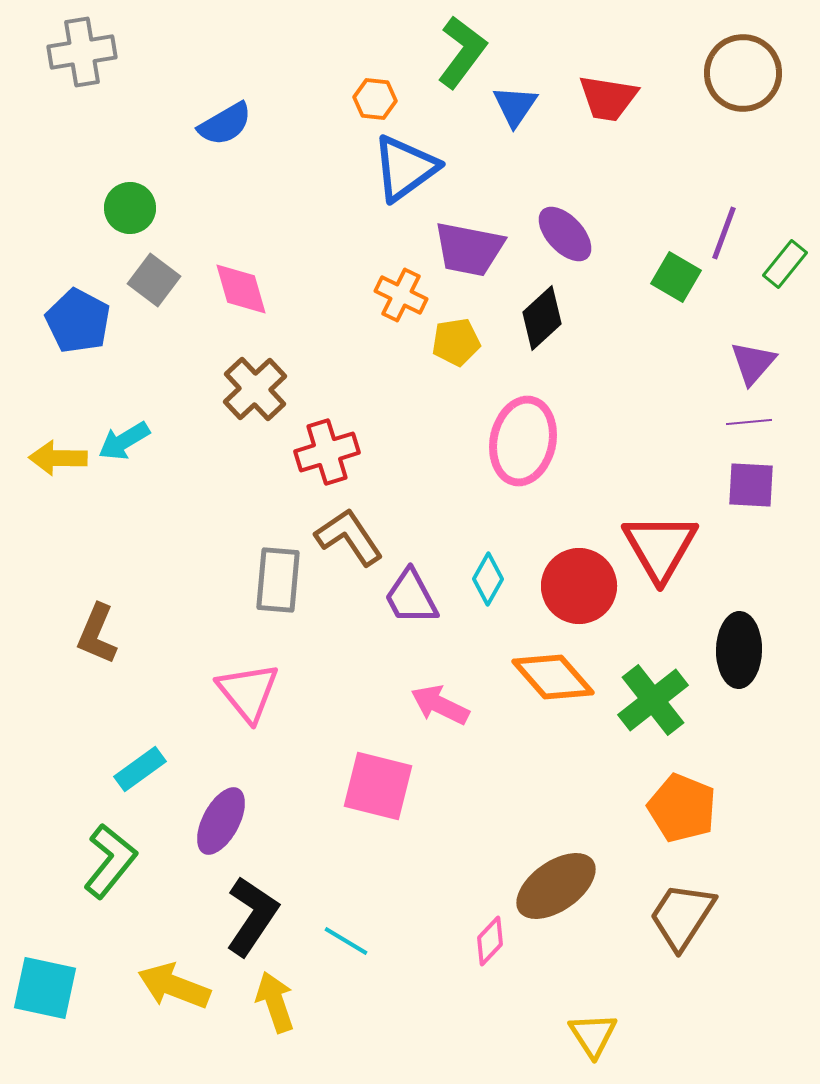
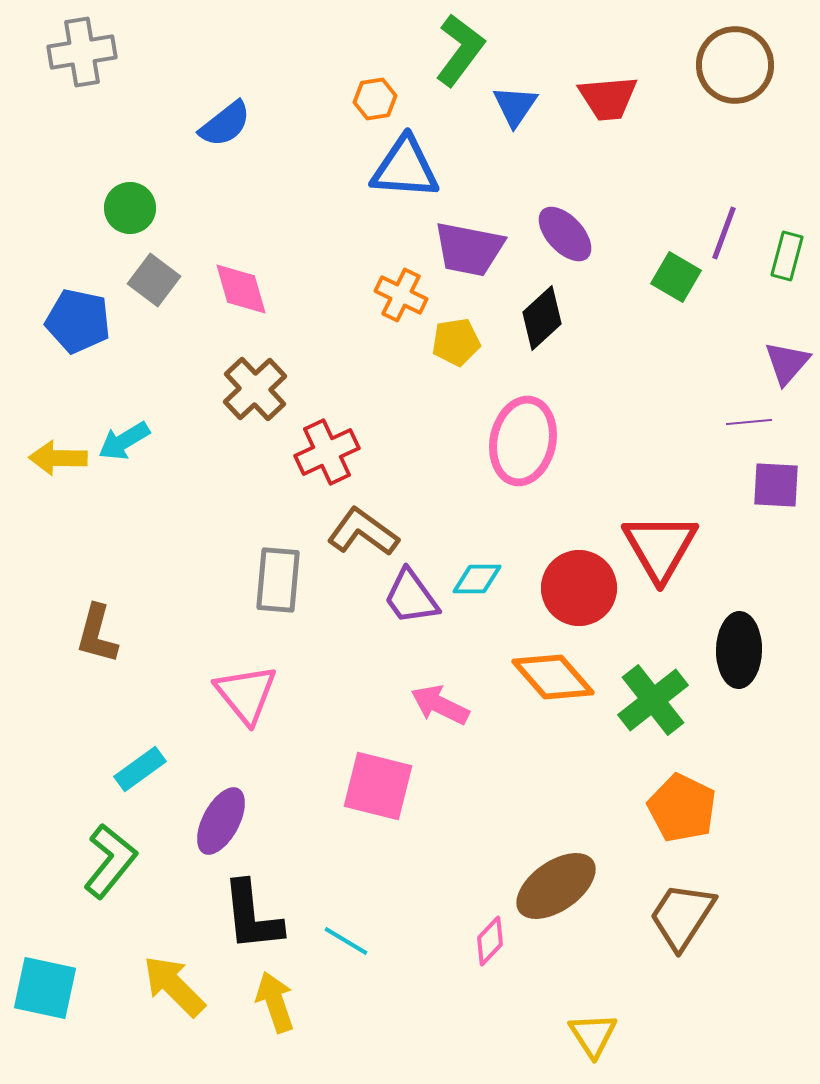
green L-shape at (462, 52): moved 2 px left, 2 px up
brown circle at (743, 73): moved 8 px left, 8 px up
red trapezoid at (608, 98): rotated 14 degrees counterclockwise
orange hexagon at (375, 99): rotated 15 degrees counterclockwise
blue semicircle at (225, 124): rotated 8 degrees counterclockwise
blue triangle at (405, 168): rotated 40 degrees clockwise
green rectangle at (785, 264): moved 2 px right, 8 px up; rotated 24 degrees counterclockwise
blue pentagon at (78, 321): rotated 16 degrees counterclockwise
purple triangle at (753, 363): moved 34 px right
red cross at (327, 452): rotated 8 degrees counterclockwise
purple square at (751, 485): moved 25 px right
brown L-shape at (349, 537): moved 14 px right, 5 px up; rotated 20 degrees counterclockwise
cyan diamond at (488, 579): moved 11 px left; rotated 60 degrees clockwise
red circle at (579, 586): moved 2 px down
purple trapezoid at (411, 597): rotated 8 degrees counterclockwise
brown L-shape at (97, 634): rotated 8 degrees counterclockwise
pink triangle at (248, 692): moved 2 px left, 2 px down
orange pentagon at (682, 808): rotated 4 degrees clockwise
black L-shape at (252, 916): rotated 140 degrees clockwise
yellow arrow at (174, 986): rotated 24 degrees clockwise
